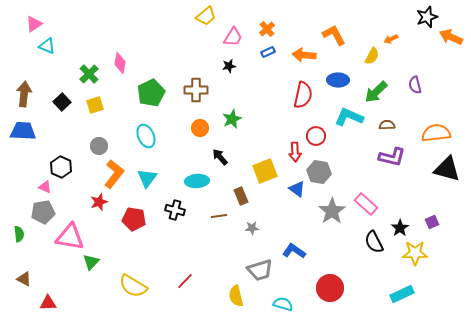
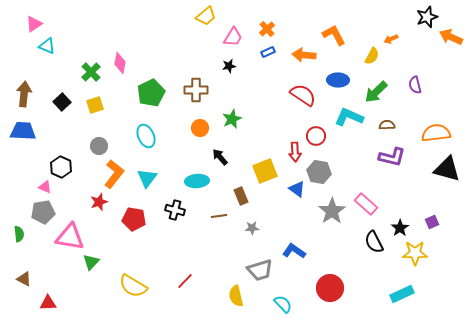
green cross at (89, 74): moved 2 px right, 2 px up
red semicircle at (303, 95): rotated 68 degrees counterclockwise
cyan semicircle at (283, 304): rotated 30 degrees clockwise
